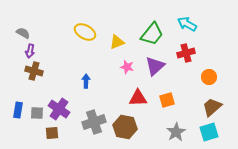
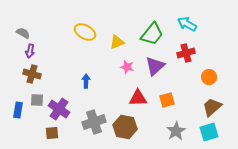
brown cross: moved 2 px left, 3 px down
gray square: moved 13 px up
gray star: moved 1 px up
